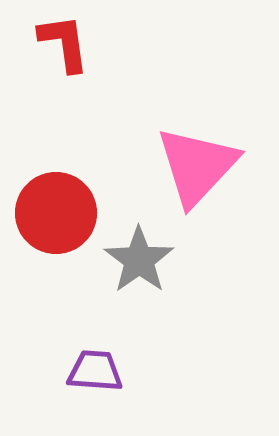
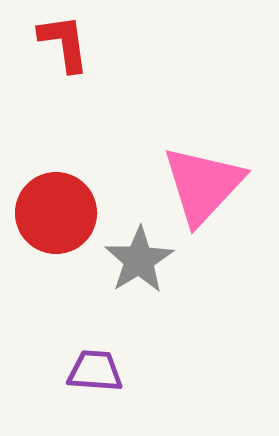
pink triangle: moved 6 px right, 19 px down
gray star: rotated 4 degrees clockwise
